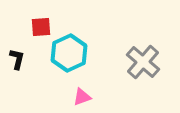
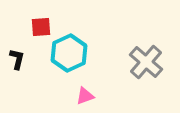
gray cross: moved 3 px right
pink triangle: moved 3 px right, 1 px up
